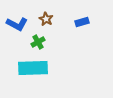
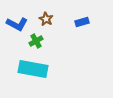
green cross: moved 2 px left, 1 px up
cyan rectangle: moved 1 px down; rotated 12 degrees clockwise
